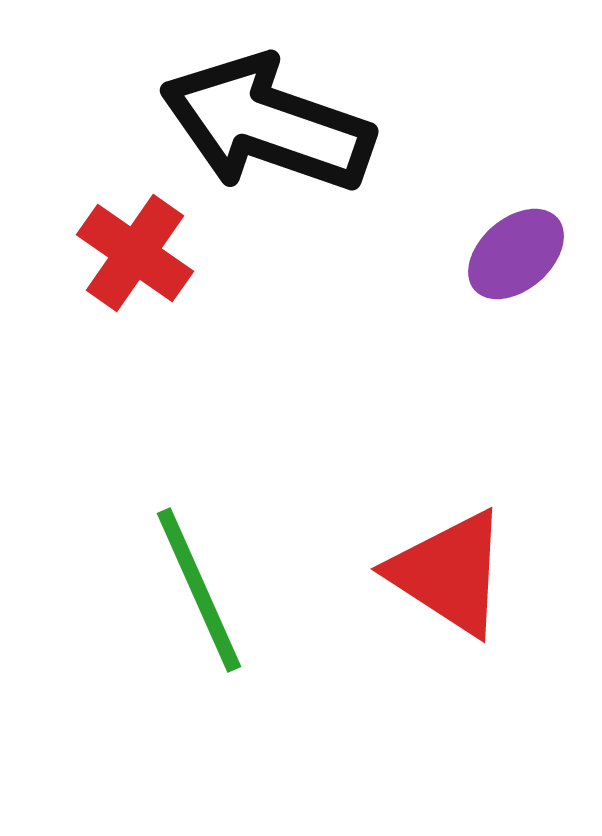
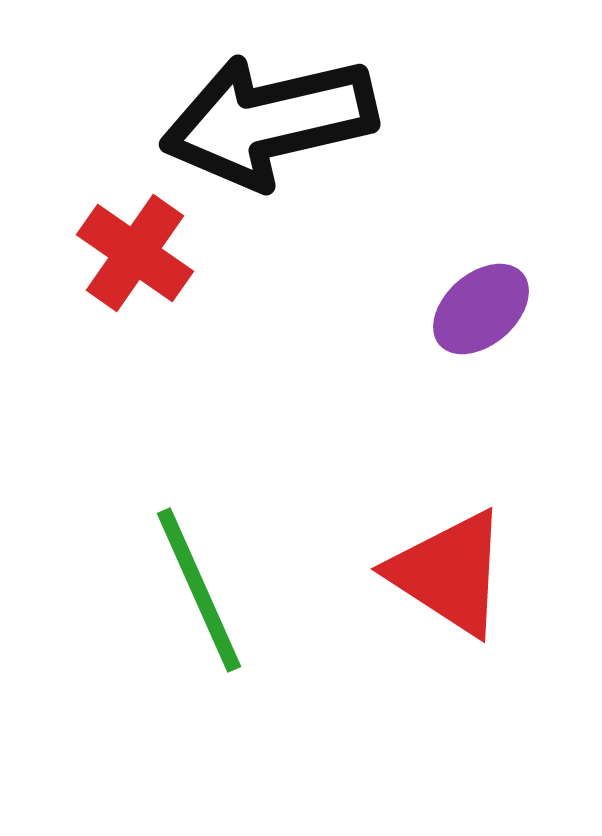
black arrow: moved 2 px right, 3 px up; rotated 32 degrees counterclockwise
purple ellipse: moved 35 px left, 55 px down
